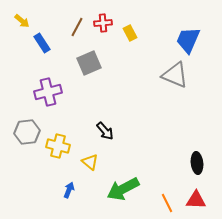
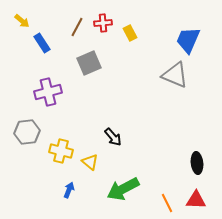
black arrow: moved 8 px right, 6 px down
yellow cross: moved 3 px right, 5 px down
